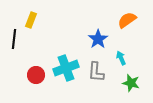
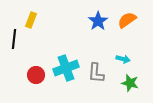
blue star: moved 18 px up
cyan arrow: moved 2 px right, 1 px down; rotated 128 degrees clockwise
gray L-shape: moved 1 px down
green star: moved 1 px left
